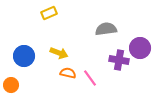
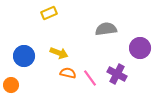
purple cross: moved 2 px left, 14 px down; rotated 18 degrees clockwise
